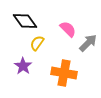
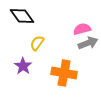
black diamond: moved 3 px left, 5 px up
pink semicircle: moved 14 px right; rotated 60 degrees counterclockwise
gray arrow: rotated 24 degrees clockwise
